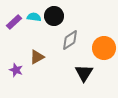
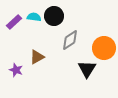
black triangle: moved 3 px right, 4 px up
